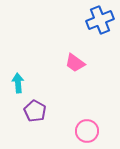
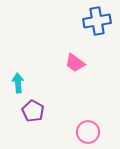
blue cross: moved 3 px left, 1 px down; rotated 12 degrees clockwise
purple pentagon: moved 2 px left
pink circle: moved 1 px right, 1 px down
